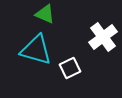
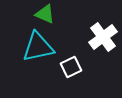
cyan triangle: moved 2 px right, 3 px up; rotated 28 degrees counterclockwise
white square: moved 1 px right, 1 px up
